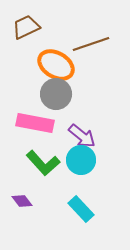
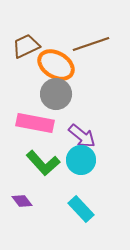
brown trapezoid: moved 19 px down
